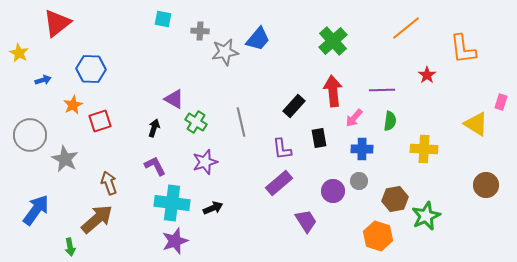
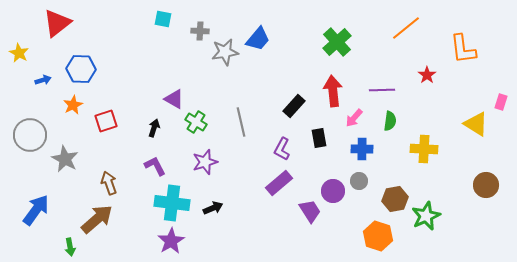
green cross at (333, 41): moved 4 px right, 1 px down
blue hexagon at (91, 69): moved 10 px left
red square at (100, 121): moved 6 px right
purple L-shape at (282, 149): rotated 35 degrees clockwise
purple trapezoid at (306, 221): moved 4 px right, 10 px up
purple star at (175, 241): moved 4 px left; rotated 12 degrees counterclockwise
